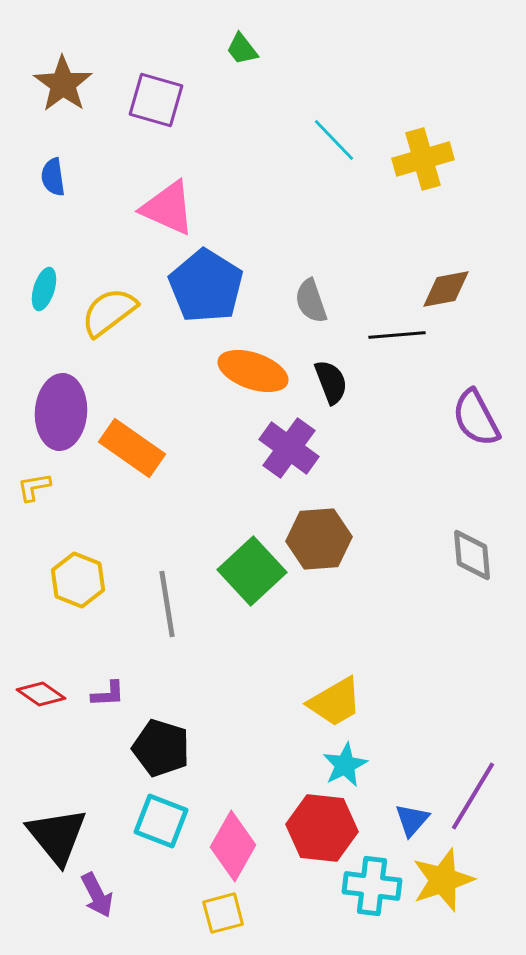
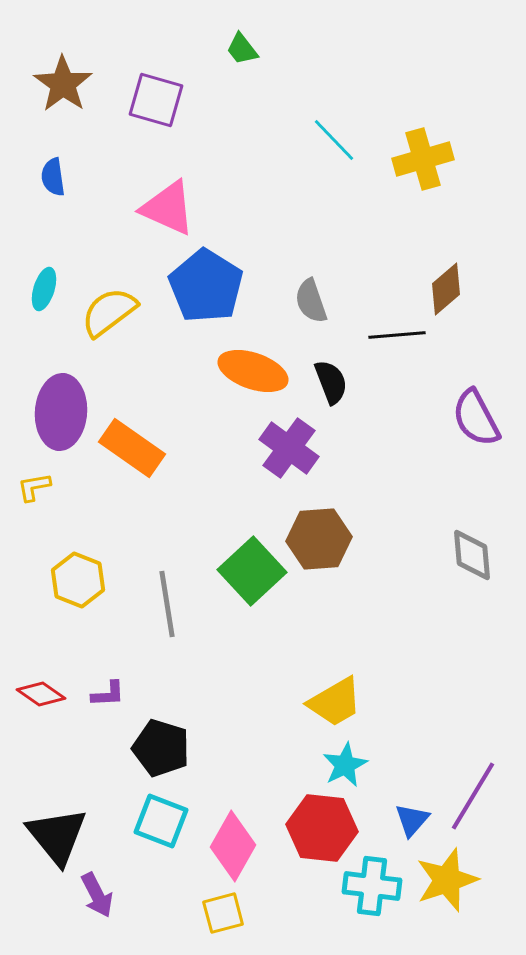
brown diamond: rotated 30 degrees counterclockwise
yellow star: moved 4 px right
